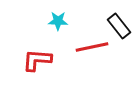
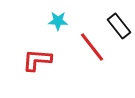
red line: rotated 64 degrees clockwise
